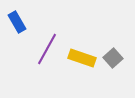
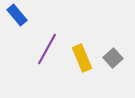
blue rectangle: moved 7 px up; rotated 10 degrees counterclockwise
yellow rectangle: rotated 48 degrees clockwise
